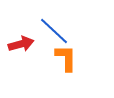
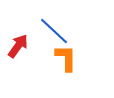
red arrow: moved 3 px left, 2 px down; rotated 40 degrees counterclockwise
